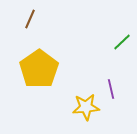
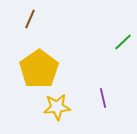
green line: moved 1 px right
purple line: moved 8 px left, 9 px down
yellow star: moved 29 px left
